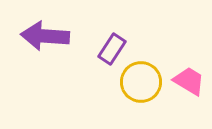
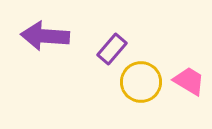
purple rectangle: rotated 8 degrees clockwise
